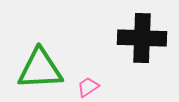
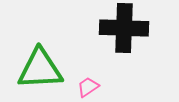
black cross: moved 18 px left, 10 px up
